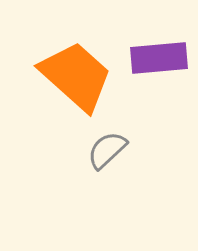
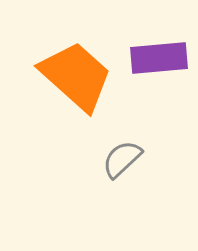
gray semicircle: moved 15 px right, 9 px down
